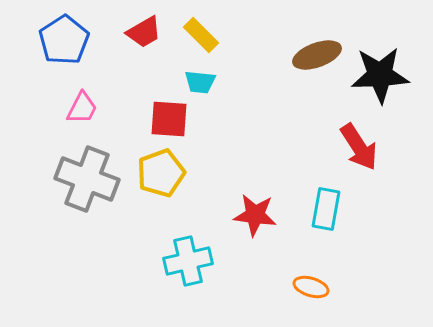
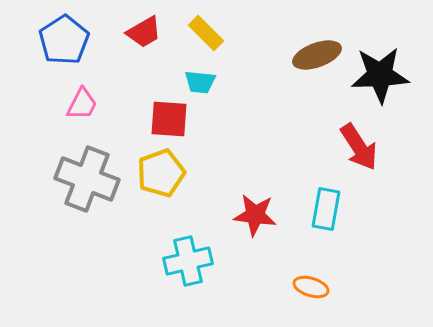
yellow rectangle: moved 5 px right, 2 px up
pink trapezoid: moved 4 px up
